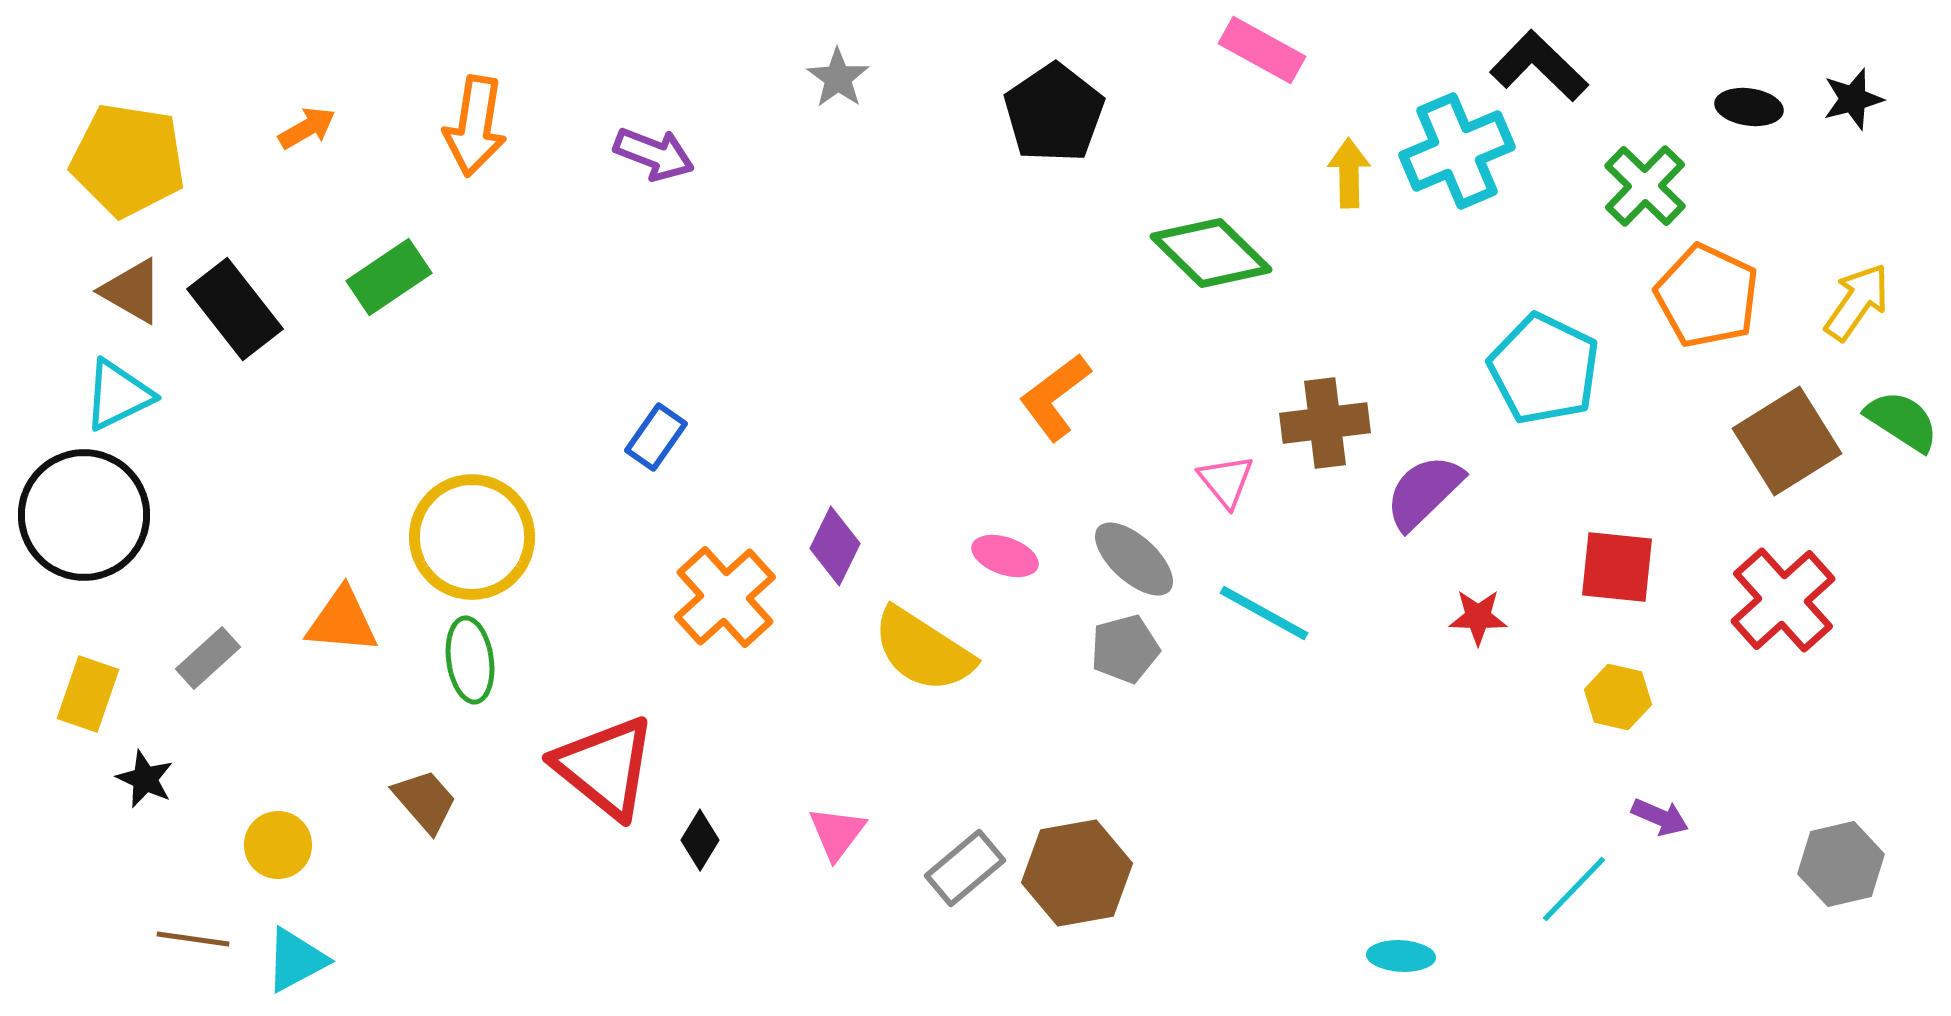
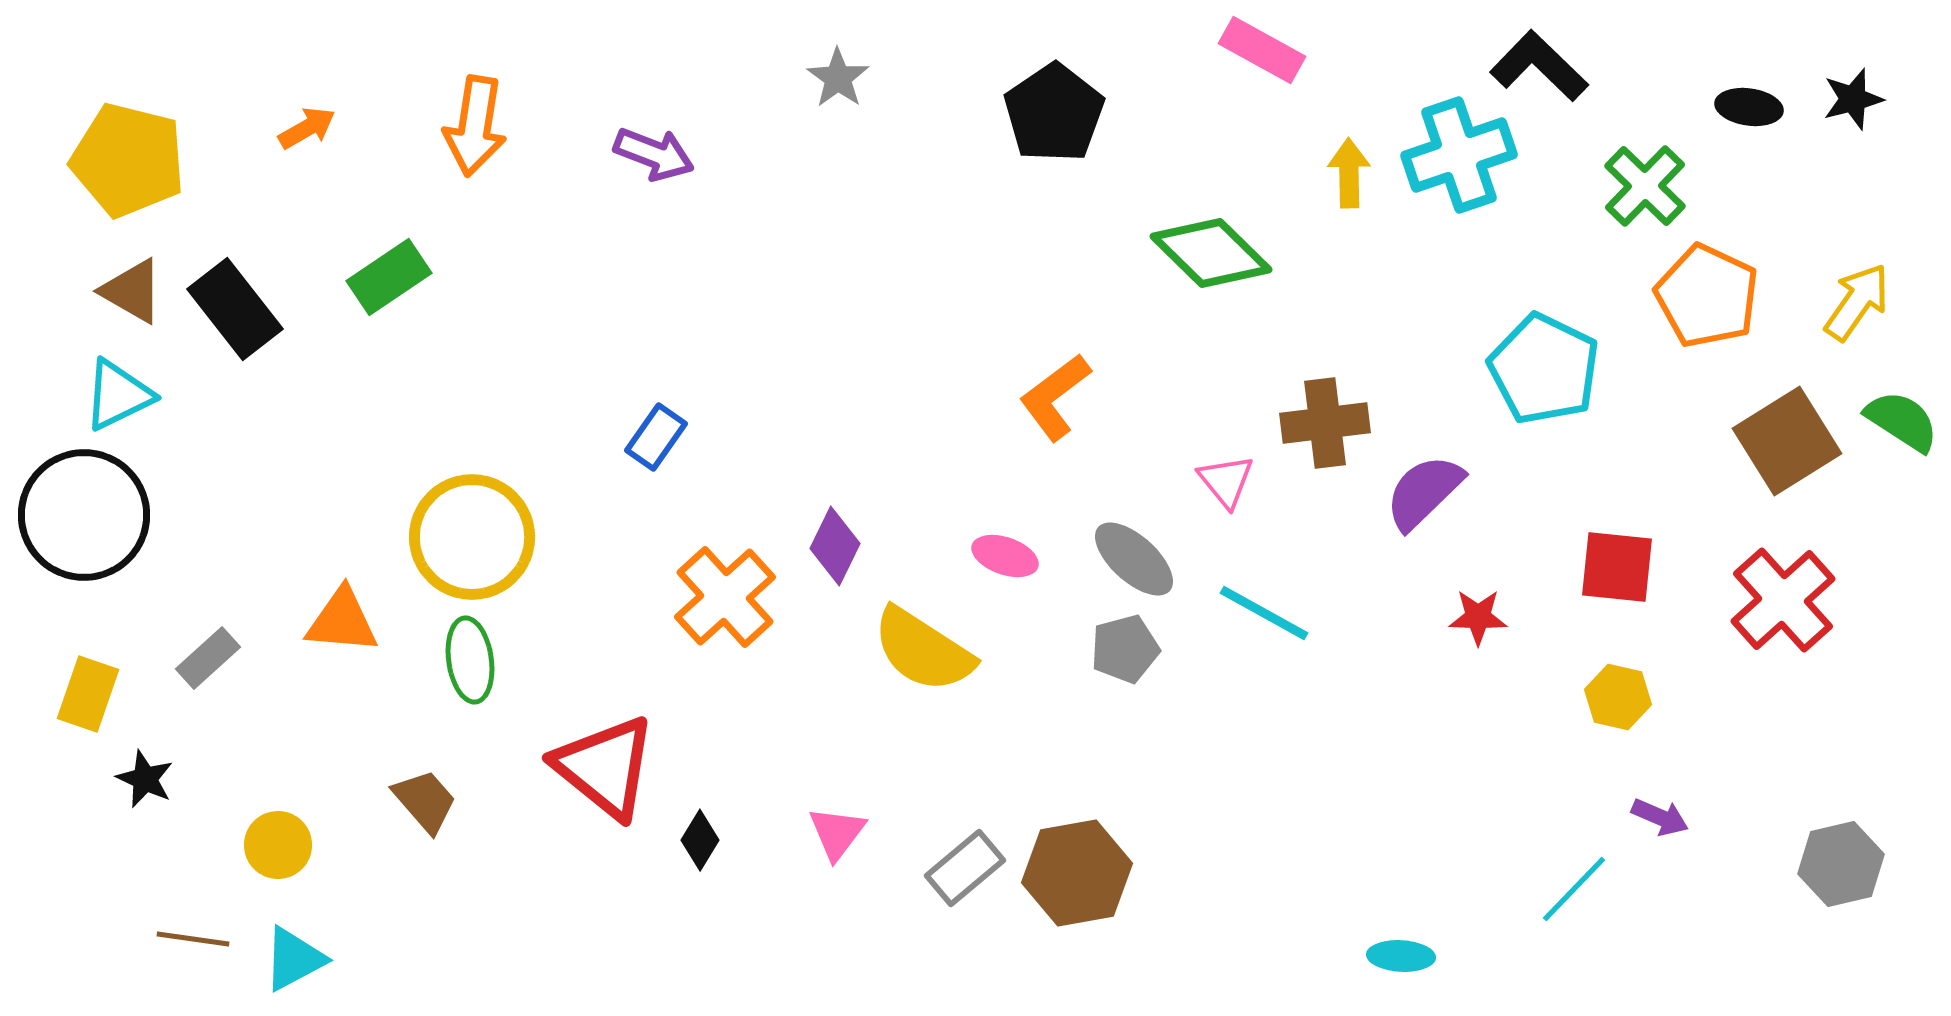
cyan cross at (1457, 151): moved 2 px right, 4 px down; rotated 4 degrees clockwise
yellow pentagon at (128, 160): rotated 5 degrees clockwise
cyan triangle at (296, 960): moved 2 px left, 1 px up
